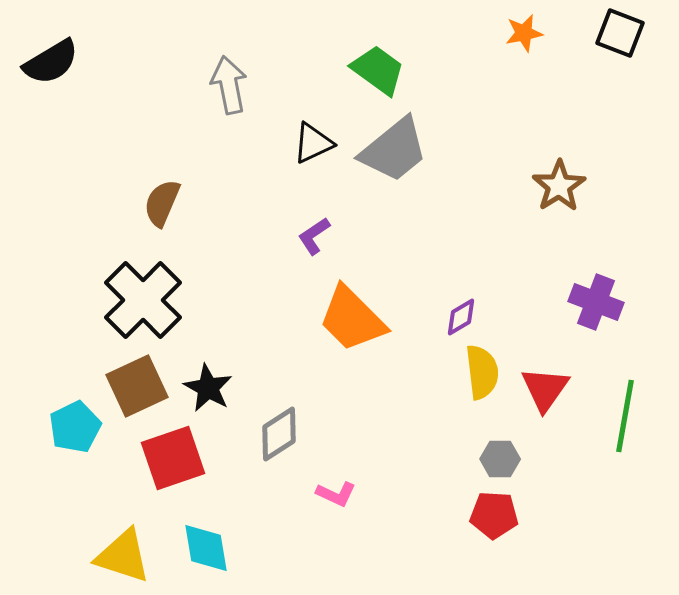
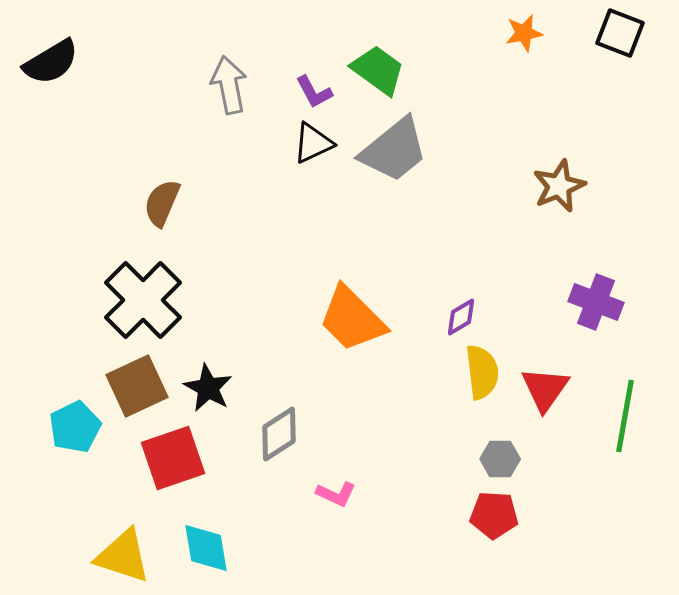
brown star: rotated 10 degrees clockwise
purple L-shape: moved 144 px up; rotated 84 degrees counterclockwise
